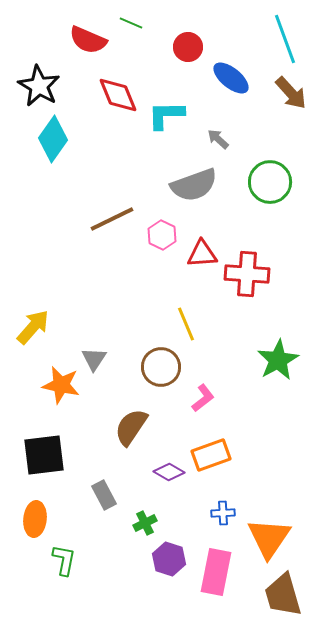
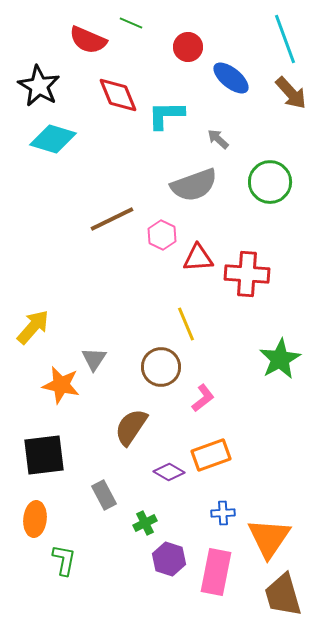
cyan diamond: rotated 72 degrees clockwise
red triangle: moved 4 px left, 4 px down
green star: moved 2 px right, 1 px up
